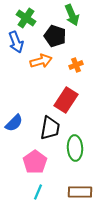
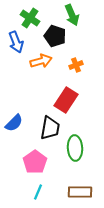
green cross: moved 4 px right
